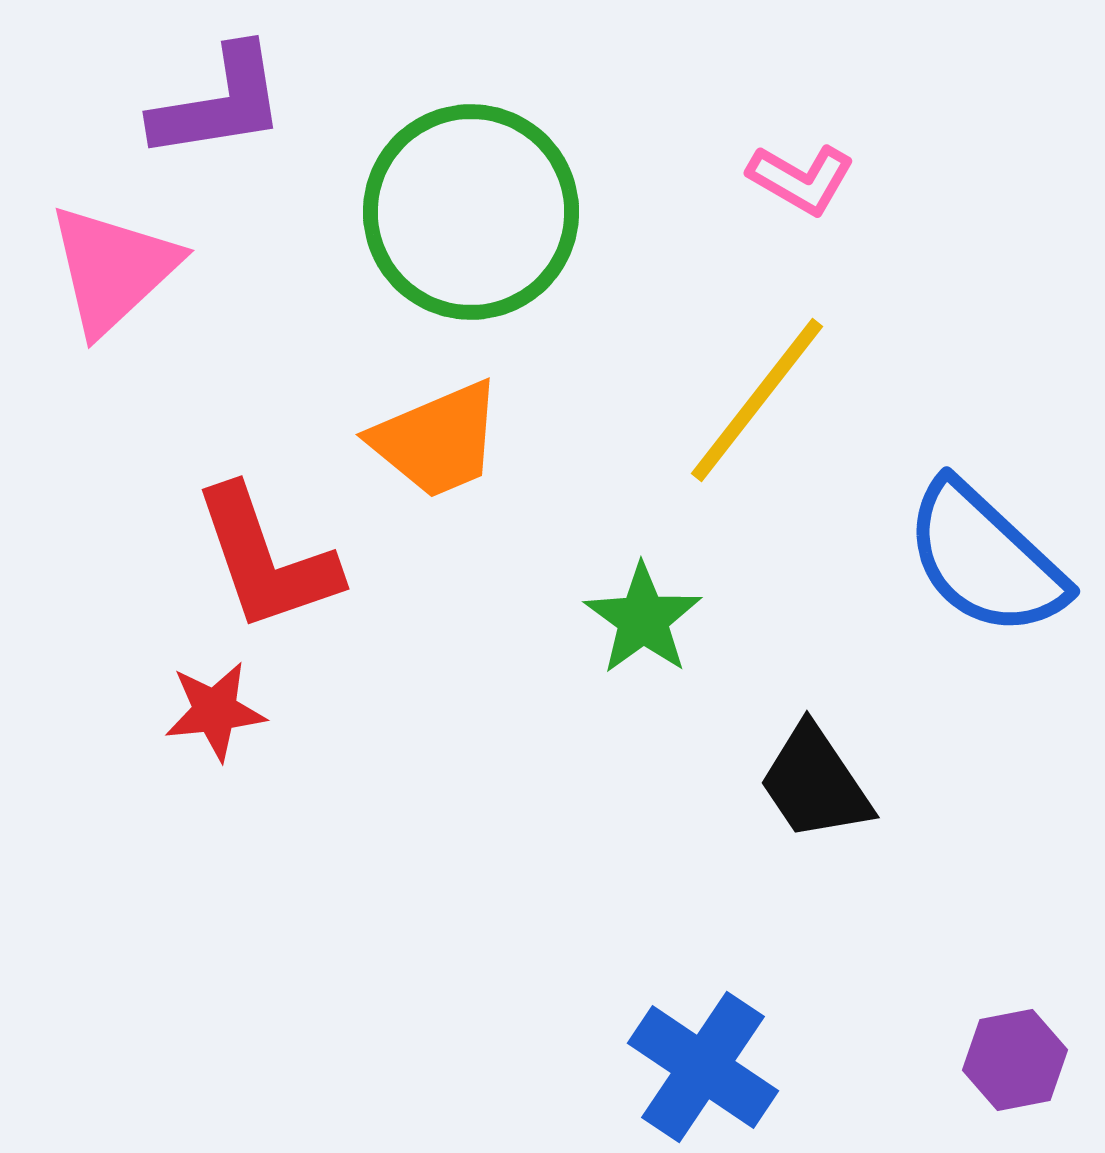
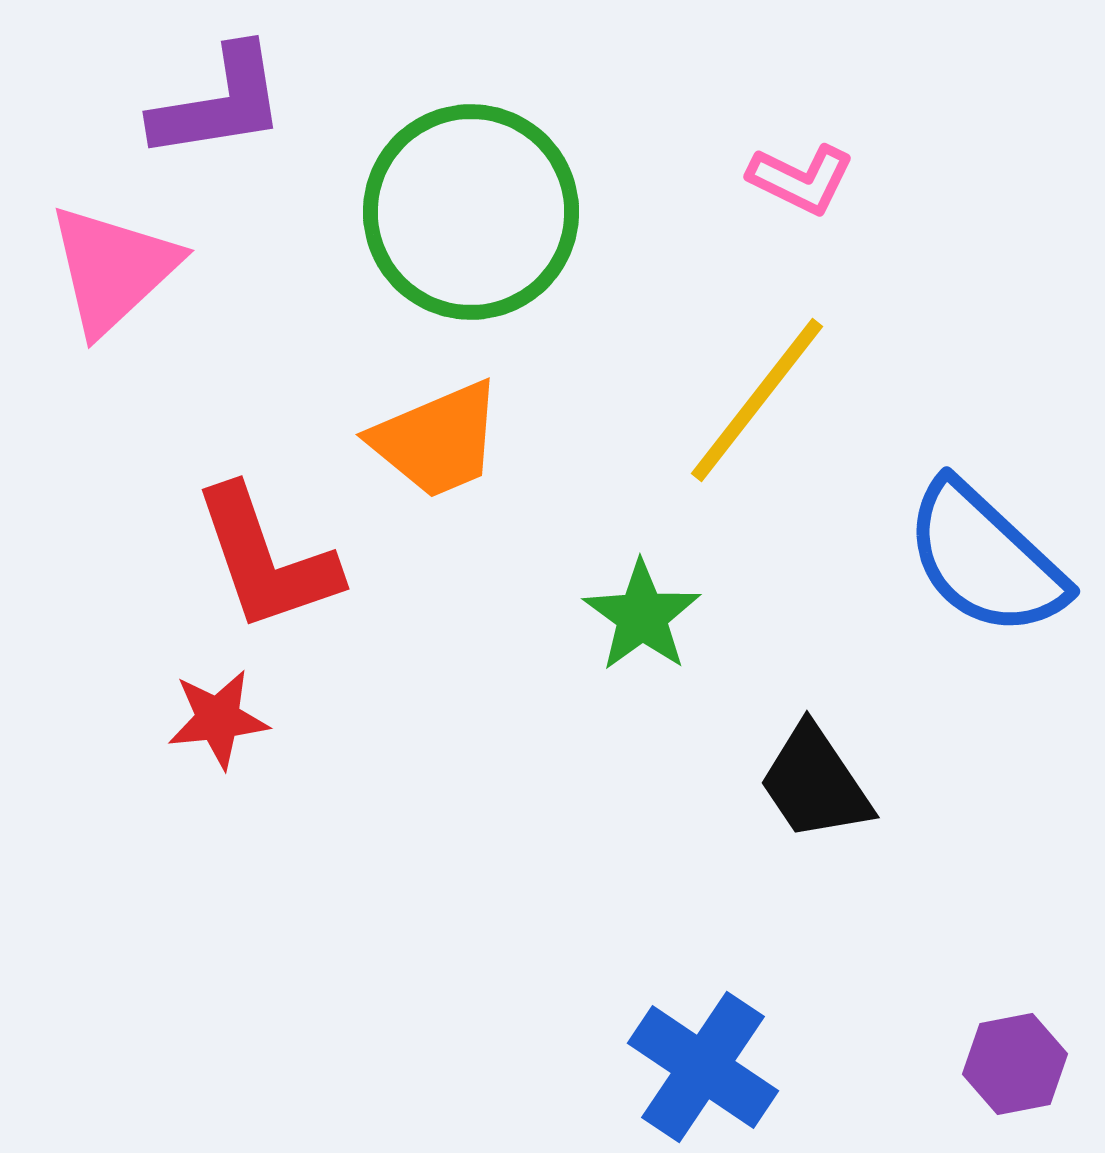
pink L-shape: rotated 4 degrees counterclockwise
green star: moved 1 px left, 3 px up
red star: moved 3 px right, 8 px down
purple hexagon: moved 4 px down
